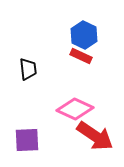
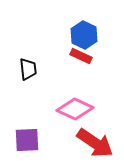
red arrow: moved 7 px down
